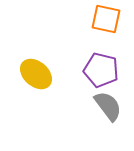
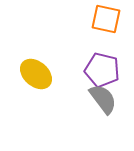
purple pentagon: moved 1 px right
gray semicircle: moved 5 px left, 7 px up
